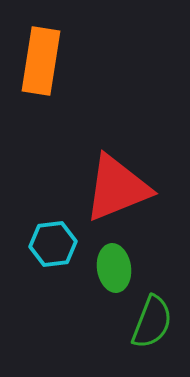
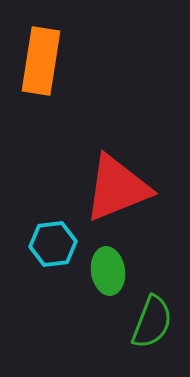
green ellipse: moved 6 px left, 3 px down
